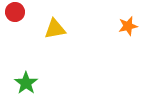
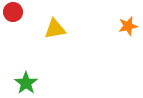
red circle: moved 2 px left
